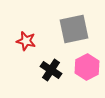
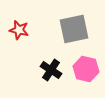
red star: moved 7 px left, 11 px up
pink hexagon: moved 1 px left, 2 px down; rotated 20 degrees counterclockwise
